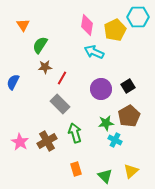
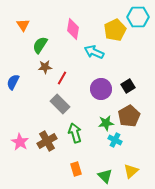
pink diamond: moved 14 px left, 4 px down
